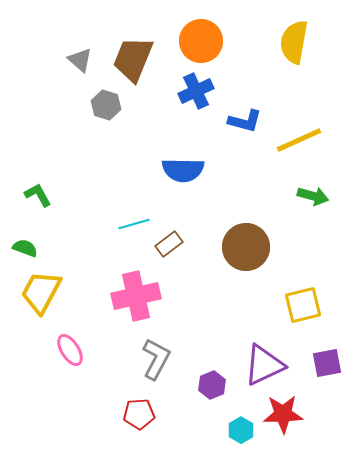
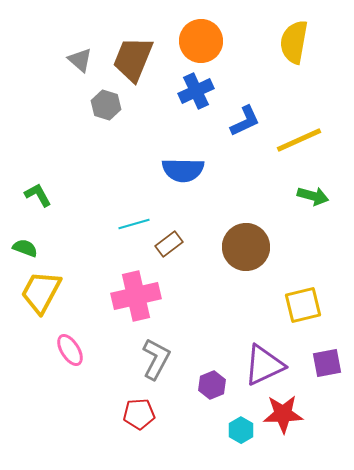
blue L-shape: rotated 40 degrees counterclockwise
